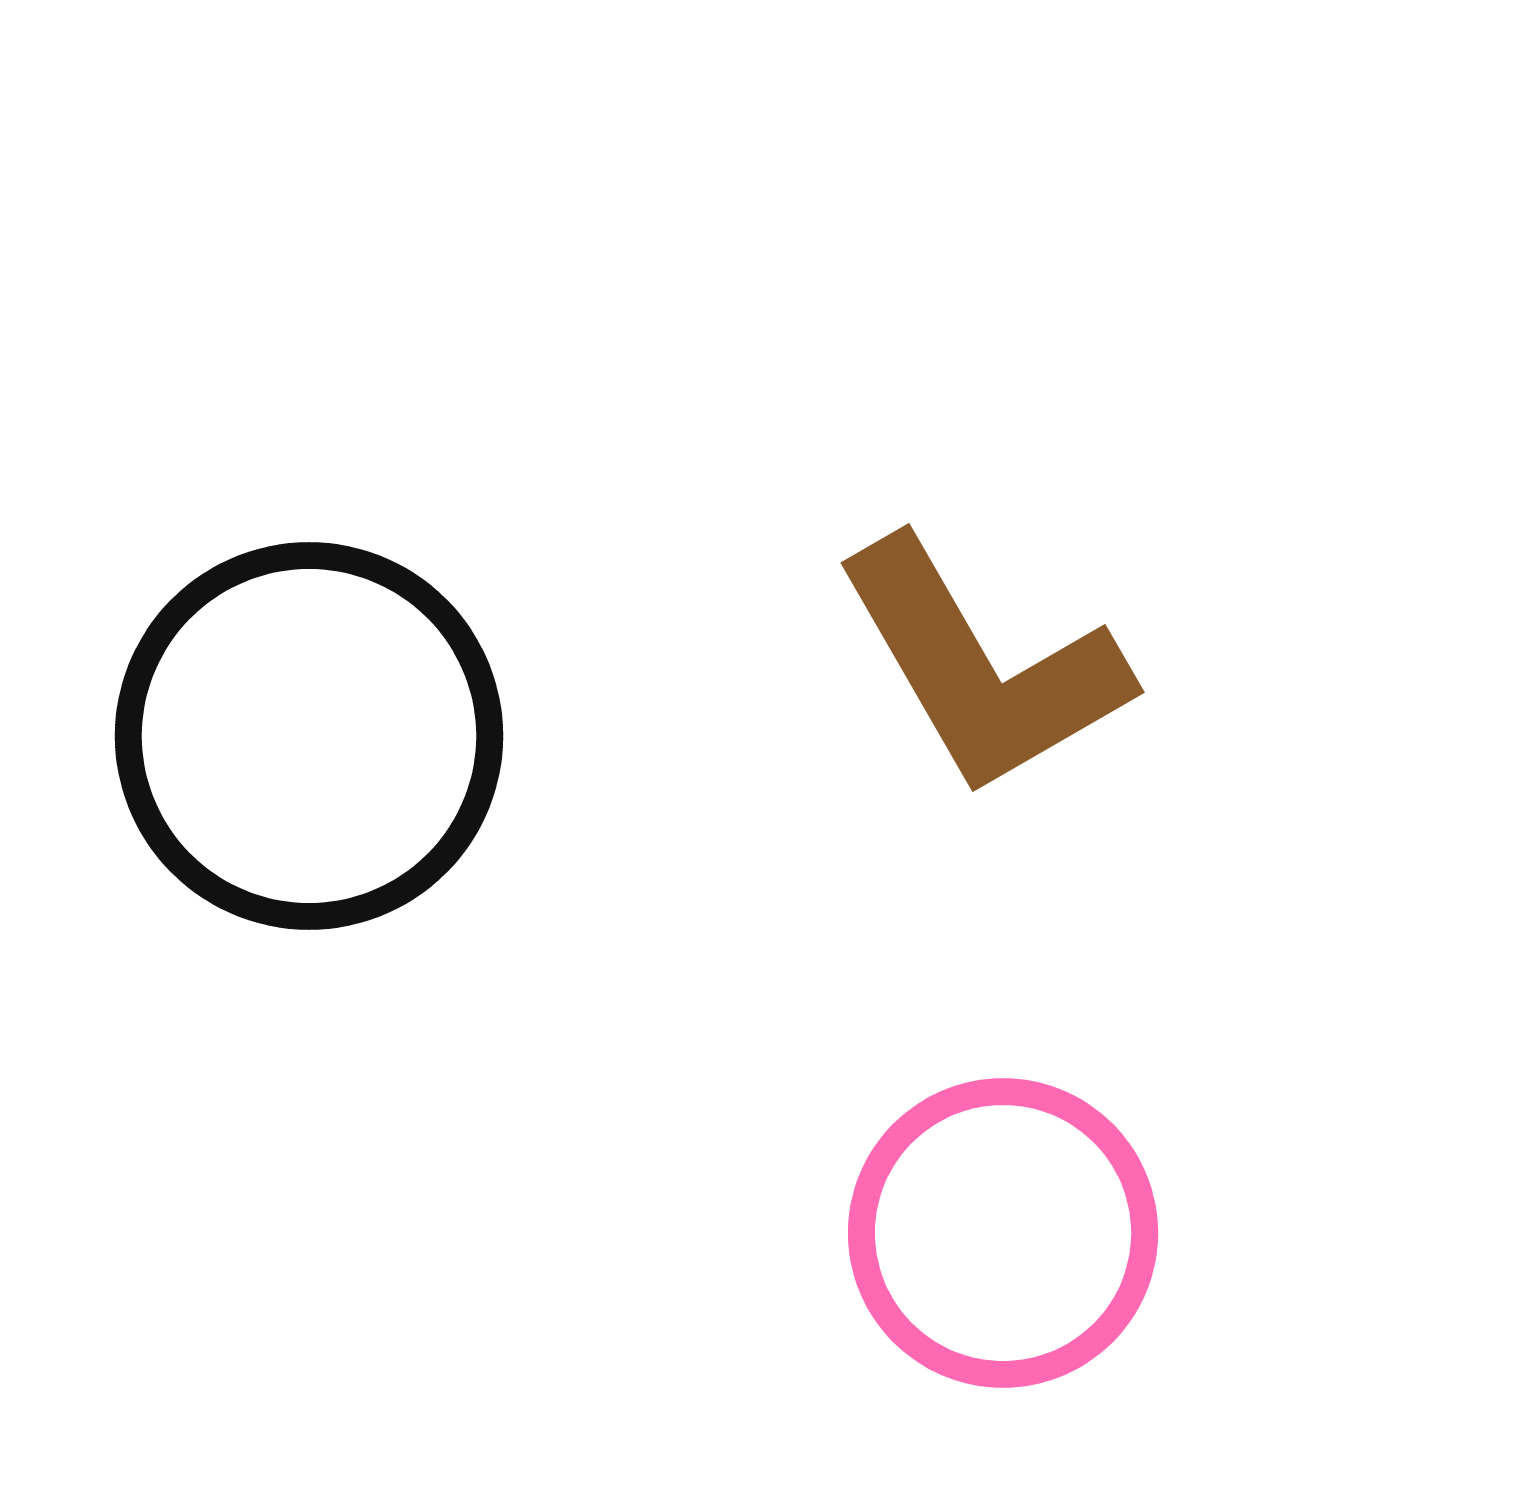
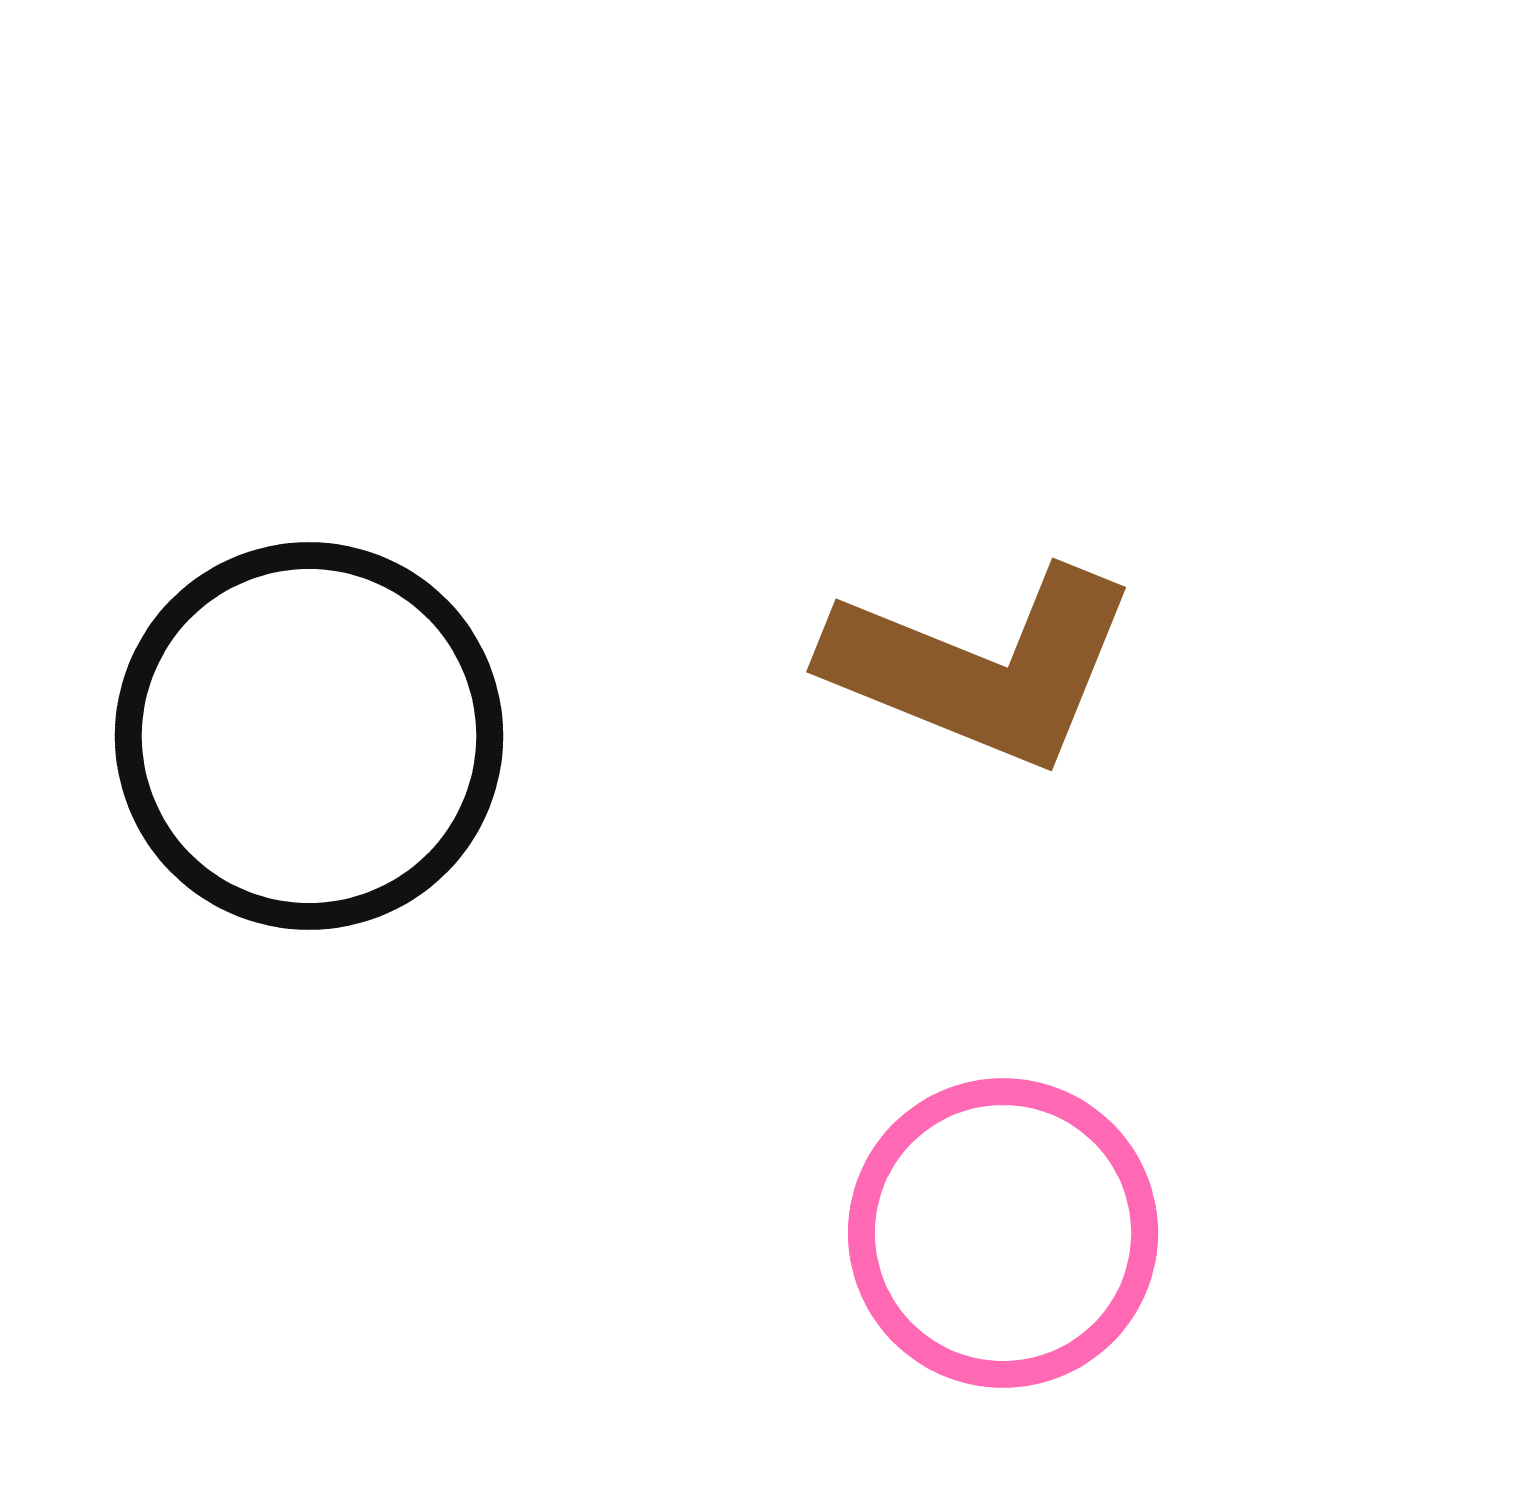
brown L-shape: rotated 38 degrees counterclockwise
